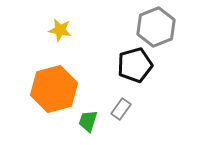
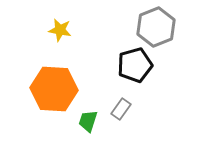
orange hexagon: rotated 18 degrees clockwise
